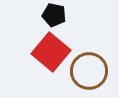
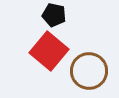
red square: moved 2 px left, 1 px up
